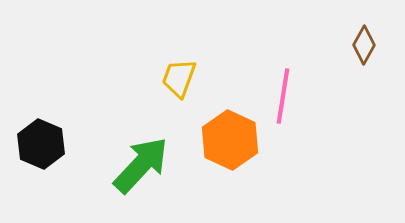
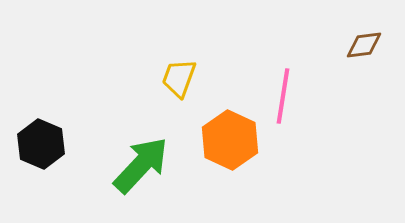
brown diamond: rotated 54 degrees clockwise
